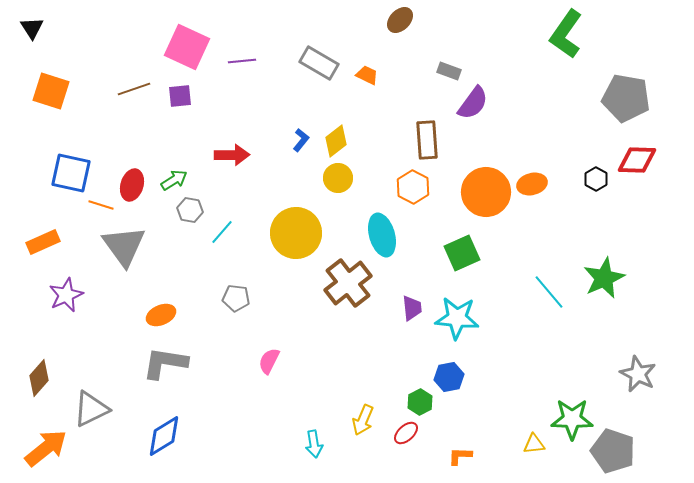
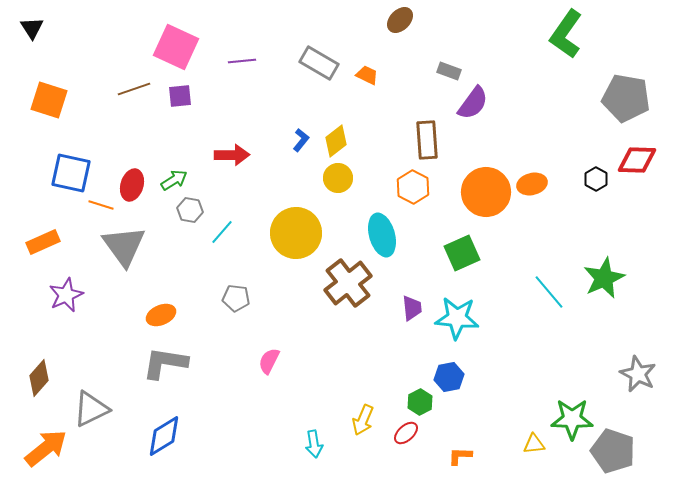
pink square at (187, 47): moved 11 px left
orange square at (51, 91): moved 2 px left, 9 px down
